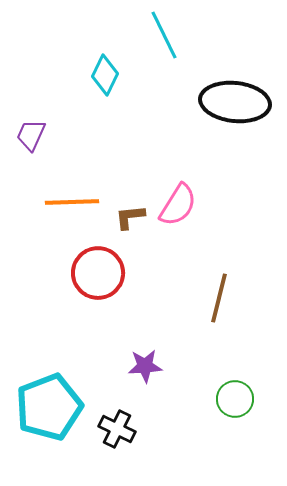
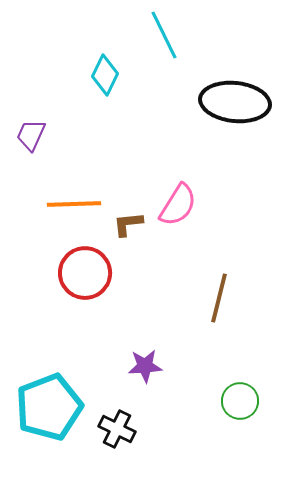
orange line: moved 2 px right, 2 px down
brown L-shape: moved 2 px left, 7 px down
red circle: moved 13 px left
green circle: moved 5 px right, 2 px down
